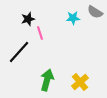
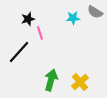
green arrow: moved 4 px right
